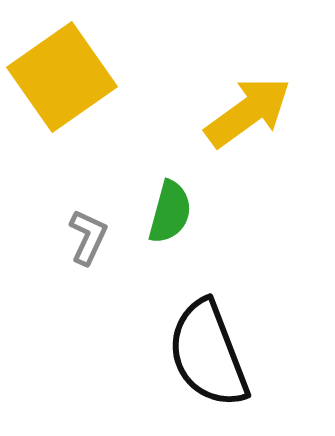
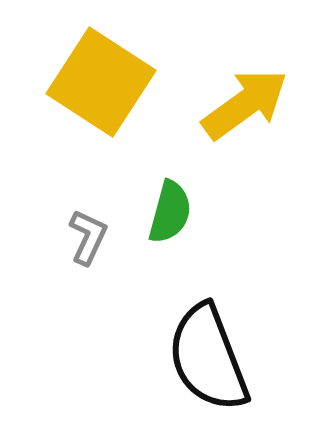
yellow square: moved 39 px right, 5 px down; rotated 22 degrees counterclockwise
yellow arrow: moved 3 px left, 8 px up
black semicircle: moved 4 px down
